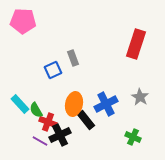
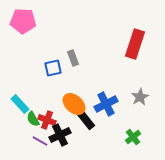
red rectangle: moved 1 px left
blue square: moved 2 px up; rotated 12 degrees clockwise
gray star: rotated 12 degrees clockwise
orange ellipse: rotated 60 degrees counterclockwise
green semicircle: moved 3 px left, 9 px down
red cross: moved 1 px left, 2 px up
green cross: rotated 28 degrees clockwise
